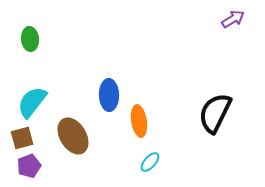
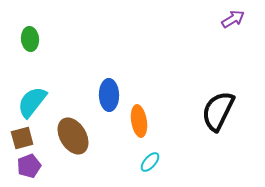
black semicircle: moved 3 px right, 2 px up
